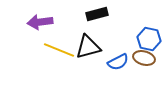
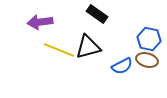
black rectangle: rotated 50 degrees clockwise
brown ellipse: moved 3 px right, 2 px down
blue semicircle: moved 4 px right, 4 px down
